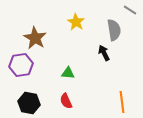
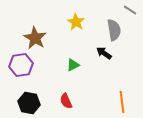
black arrow: rotated 28 degrees counterclockwise
green triangle: moved 5 px right, 8 px up; rotated 32 degrees counterclockwise
